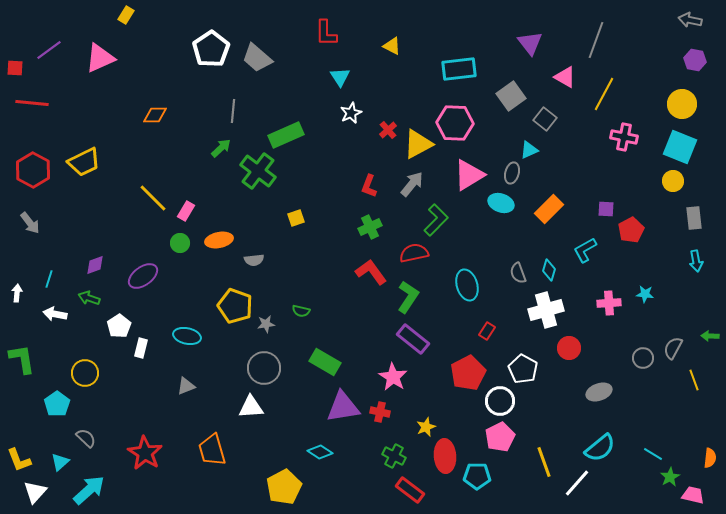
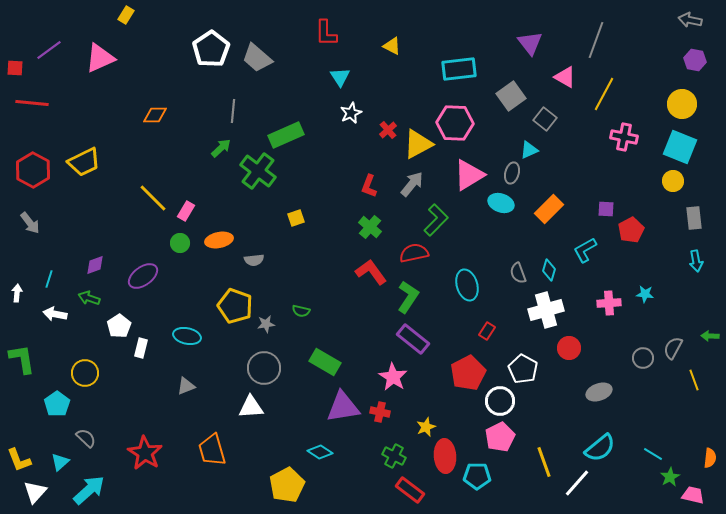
green cross at (370, 227): rotated 25 degrees counterclockwise
yellow pentagon at (284, 487): moved 3 px right, 2 px up
